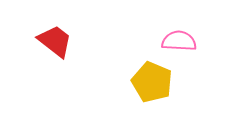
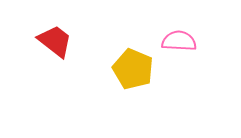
yellow pentagon: moved 19 px left, 13 px up
